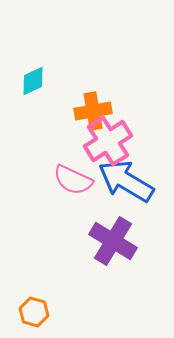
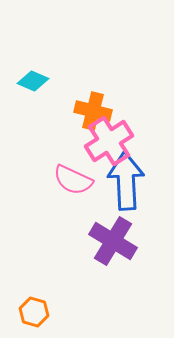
cyan diamond: rotated 48 degrees clockwise
orange cross: rotated 24 degrees clockwise
pink cross: moved 1 px right
blue arrow: rotated 56 degrees clockwise
